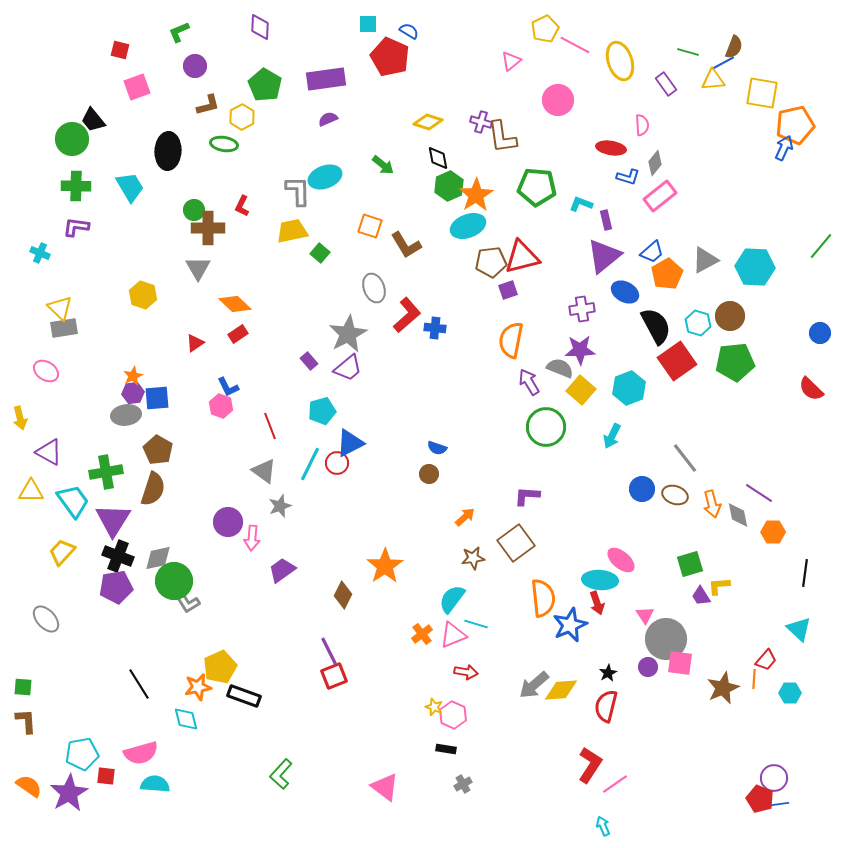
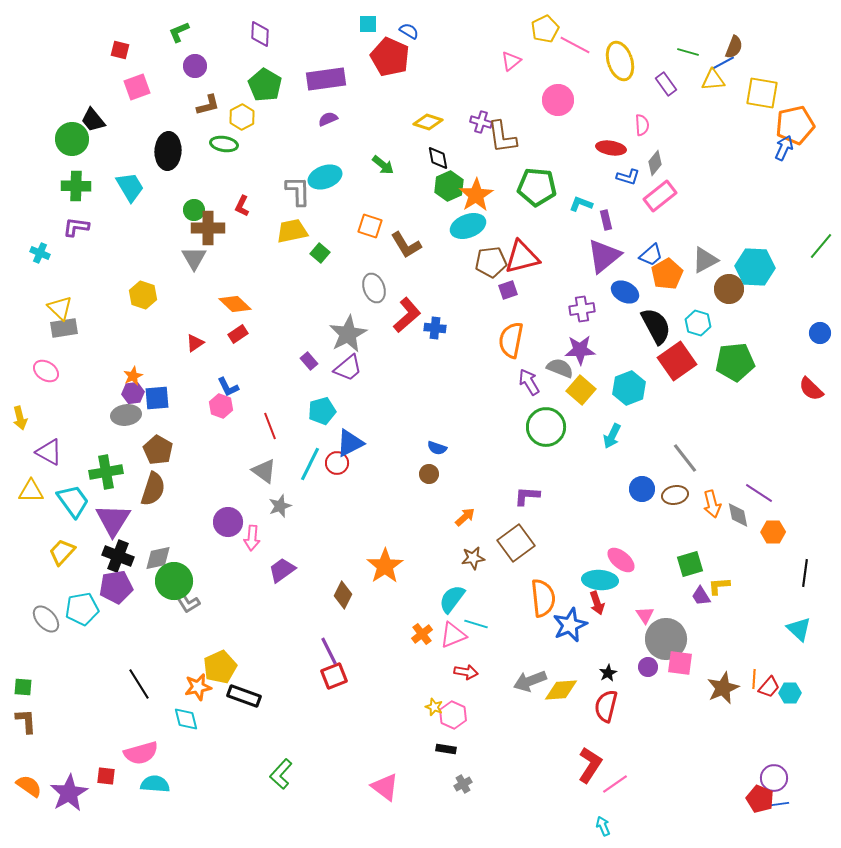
purple diamond at (260, 27): moved 7 px down
blue trapezoid at (652, 252): moved 1 px left, 3 px down
gray triangle at (198, 268): moved 4 px left, 10 px up
brown circle at (730, 316): moved 1 px left, 27 px up
brown ellipse at (675, 495): rotated 30 degrees counterclockwise
red trapezoid at (766, 660): moved 3 px right, 27 px down
gray arrow at (534, 685): moved 4 px left, 4 px up; rotated 20 degrees clockwise
cyan pentagon at (82, 754): moved 145 px up
